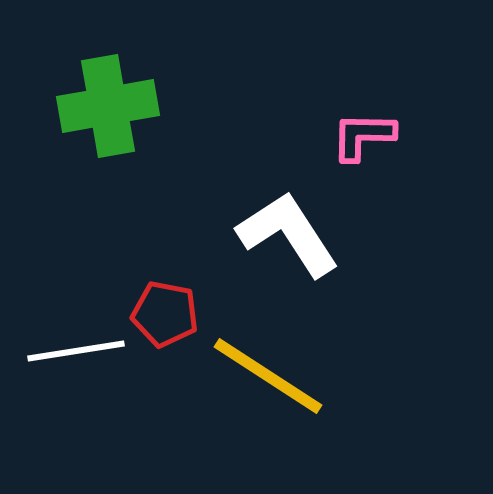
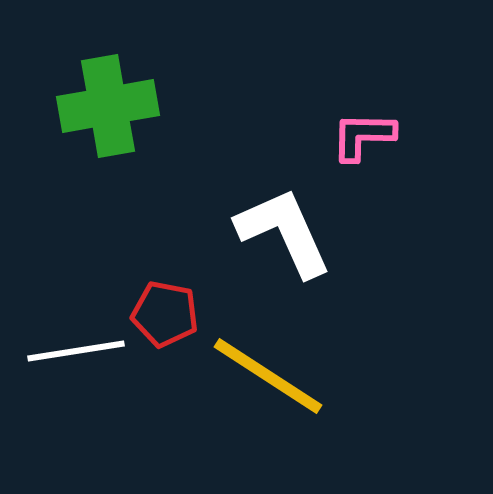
white L-shape: moved 4 px left, 2 px up; rotated 9 degrees clockwise
